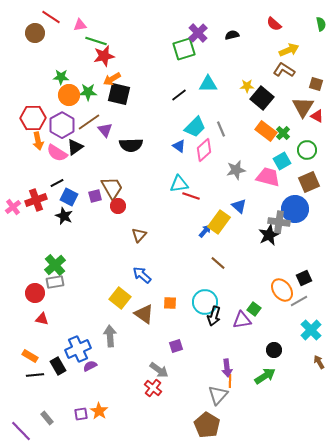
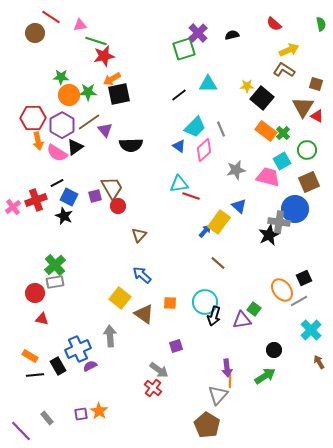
black square at (119, 94): rotated 25 degrees counterclockwise
